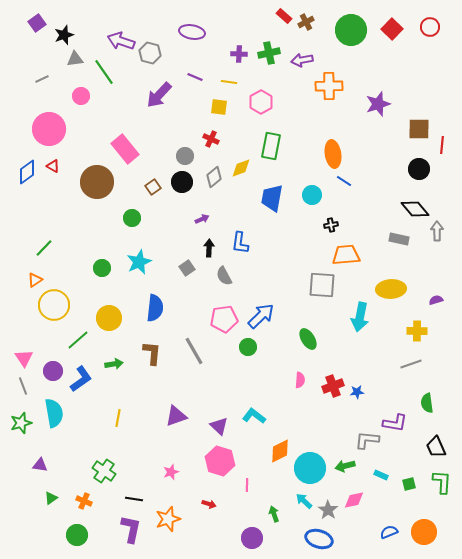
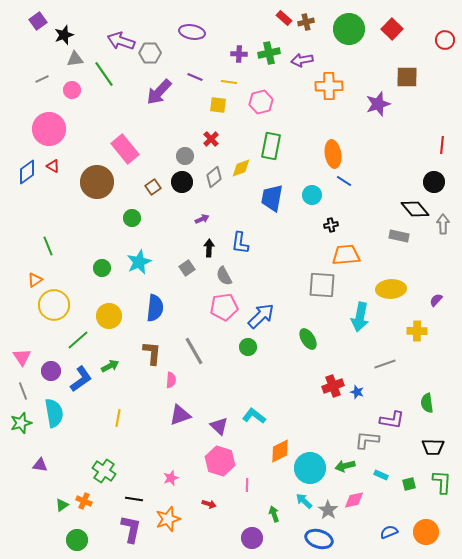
red rectangle at (284, 16): moved 2 px down
brown cross at (306, 22): rotated 14 degrees clockwise
purple square at (37, 23): moved 1 px right, 2 px up
red circle at (430, 27): moved 15 px right, 13 px down
green circle at (351, 30): moved 2 px left, 1 px up
gray hexagon at (150, 53): rotated 15 degrees counterclockwise
green line at (104, 72): moved 2 px down
purple arrow at (159, 95): moved 3 px up
pink circle at (81, 96): moved 9 px left, 6 px up
pink hexagon at (261, 102): rotated 15 degrees clockwise
yellow square at (219, 107): moved 1 px left, 2 px up
brown square at (419, 129): moved 12 px left, 52 px up
red cross at (211, 139): rotated 21 degrees clockwise
black circle at (419, 169): moved 15 px right, 13 px down
gray arrow at (437, 231): moved 6 px right, 7 px up
gray rectangle at (399, 239): moved 3 px up
green line at (44, 248): moved 4 px right, 2 px up; rotated 66 degrees counterclockwise
purple semicircle at (436, 300): rotated 32 degrees counterclockwise
yellow circle at (109, 318): moved 2 px up
pink pentagon at (224, 319): moved 12 px up
pink triangle at (24, 358): moved 2 px left, 1 px up
green arrow at (114, 364): moved 4 px left, 2 px down; rotated 18 degrees counterclockwise
gray line at (411, 364): moved 26 px left
purple circle at (53, 371): moved 2 px left
pink semicircle at (300, 380): moved 129 px left
gray line at (23, 386): moved 5 px down
blue star at (357, 392): rotated 24 degrees clockwise
purple triangle at (176, 416): moved 4 px right, 1 px up
purple L-shape at (395, 423): moved 3 px left, 3 px up
black trapezoid at (436, 447): moved 3 px left; rotated 65 degrees counterclockwise
pink star at (171, 472): moved 6 px down
green triangle at (51, 498): moved 11 px right, 7 px down
orange circle at (424, 532): moved 2 px right
green circle at (77, 535): moved 5 px down
